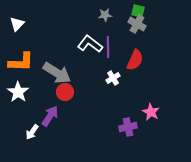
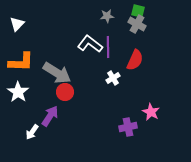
gray star: moved 2 px right, 1 px down
